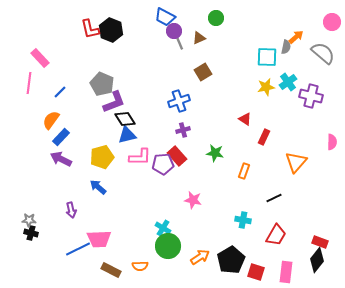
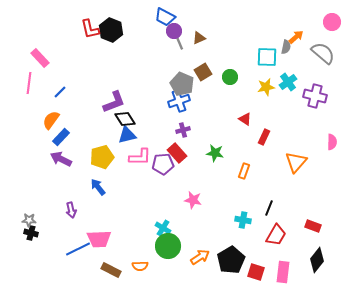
green circle at (216, 18): moved 14 px right, 59 px down
gray pentagon at (102, 84): moved 80 px right
purple cross at (311, 96): moved 4 px right
red rectangle at (177, 156): moved 3 px up
blue arrow at (98, 187): rotated 12 degrees clockwise
black line at (274, 198): moved 5 px left, 10 px down; rotated 42 degrees counterclockwise
red rectangle at (320, 242): moved 7 px left, 16 px up
pink rectangle at (286, 272): moved 3 px left
